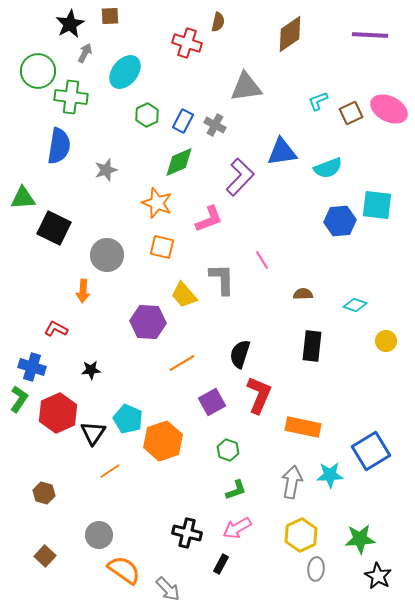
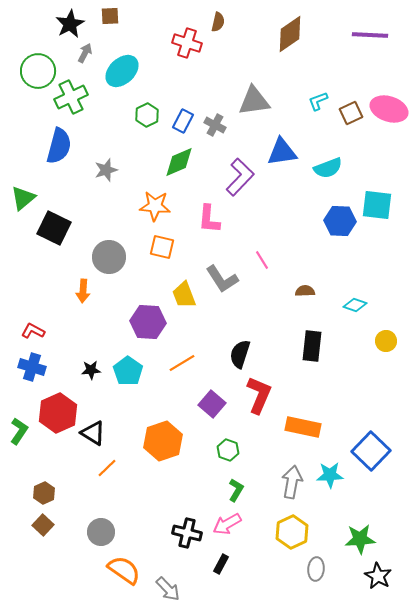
cyan ellipse at (125, 72): moved 3 px left, 1 px up; rotated 8 degrees clockwise
gray triangle at (246, 87): moved 8 px right, 14 px down
green cross at (71, 97): rotated 32 degrees counterclockwise
pink ellipse at (389, 109): rotated 9 degrees counterclockwise
blue semicircle at (59, 146): rotated 6 degrees clockwise
green triangle at (23, 198): rotated 36 degrees counterclockwise
orange star at (157, 203): moved 2 px left, 3 px down; rotated 16 degrees counterclockwise
pink L-shape at (209, 219): rotated 116 degrees clockwise
blue hexagon at (340, 221): rotated 8 degrees clockwise
gray circle at (107, 255): moved 2 px right, 2 px down
gray L-shape at (222, 279): rotated 148 degrees clockwise
brown semicircle at (303, 294): moved 2 px right, 3 px up
yellow trapezoid at (184, 295): rotated 20 degrees clockwise
red L-shape at (56, 329): moved 23 px left, 2 px down
green L-shape at (19, 399): moved 32 px down
purple square at (212, 402): moved 2 px down; rotated 20 degrees counterclockwise
cyan pentagon at (128, 419): moved 48 px up; rotated 12 degrees clockwise
black triangle at (93, 433): rotated 32 degrees counterclockwise
blue square at (371, 451): rotated 15 degrees counterclockwise
orange line at (110, 471): moved 3 px left, 3 px up; rotated 10 degrees counterclockwise
green L-shape at (236, 490): rotated 40 degrees counterclockwise
brown hexagon at (44, 493): rotated 20 degrees clockwise
pink arrow at (237, 528): moved 10 px left, 4 px up
gray circle at (99, 535): moved 2 px right, 3 px up
yellow hexagon at (301, 535): moved 9 px left, 3 px up
brown square at (45, 556): moved 2 px left, 31 px up
